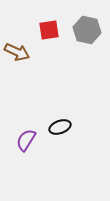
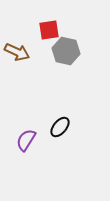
gray hexagon: moved 21 px left, 21 px down
black ellipse: rotated 30 degrees counterclockwise
